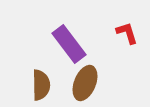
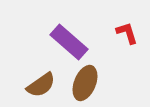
purple rectangle: moved 2 px up; rotated 12 degrees counterclockwise
brown semicircle: rotated 56 degrees clockwise
